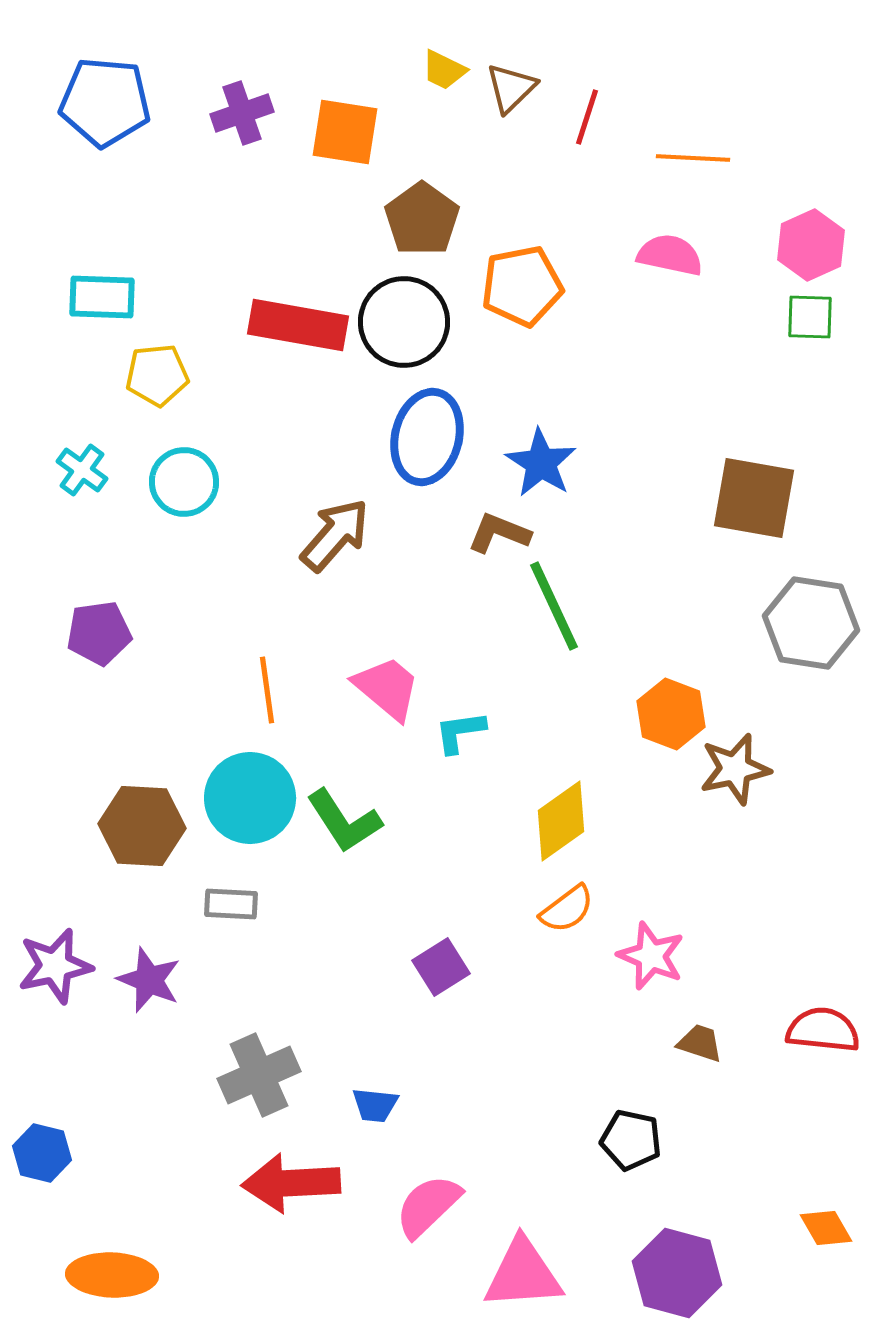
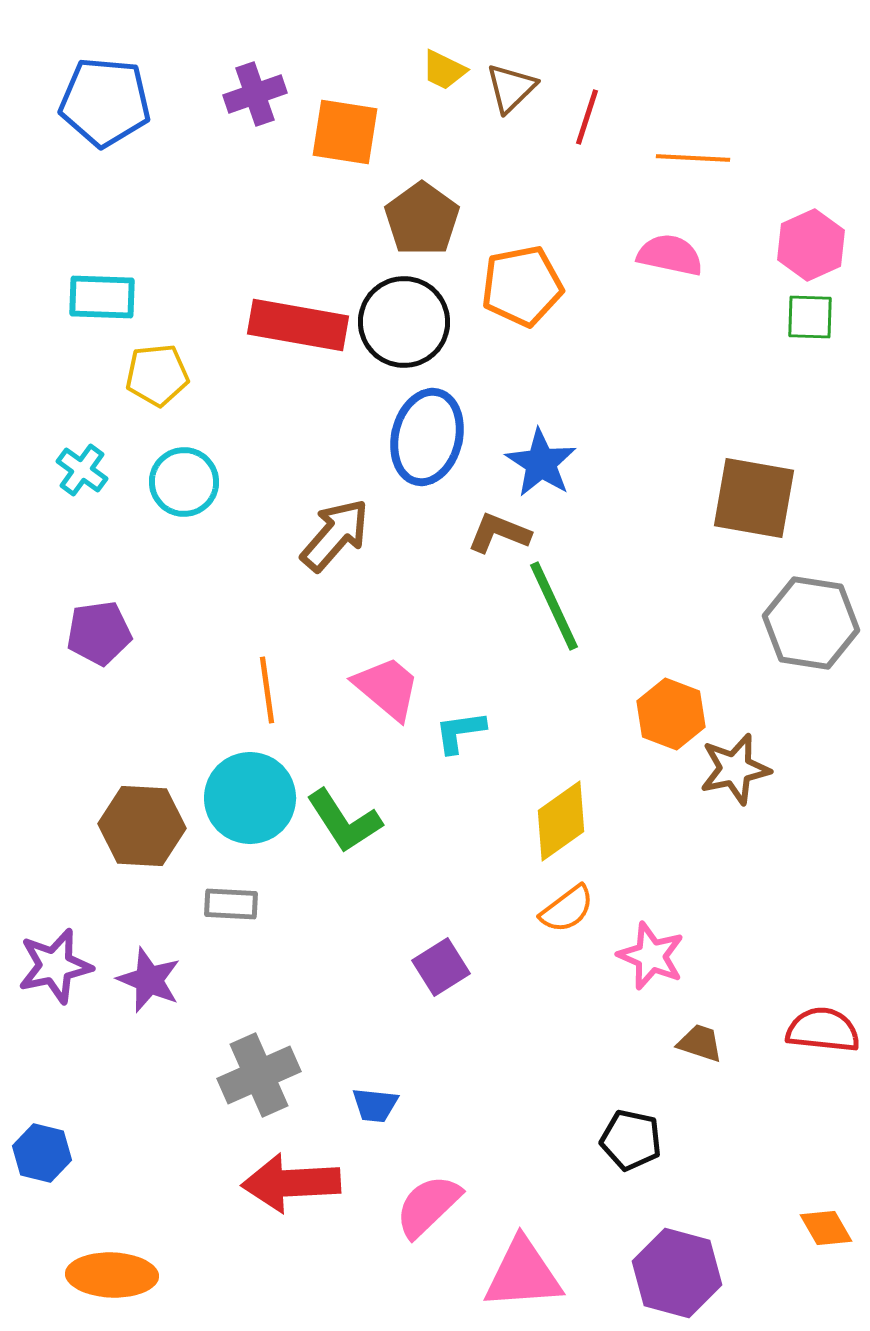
purple cross at (242, 113): moved 13 px right, 19 px up
